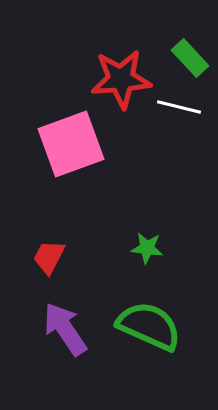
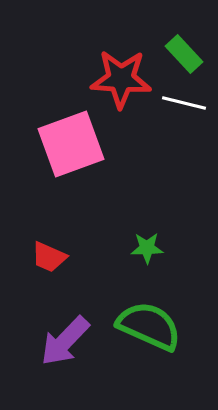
green rectangle: moved 6 px left, 4 px up
red star: rotated 8 degrees clockwise
white line: moved 5 px right, 4 px up
green star: rotated 8 degrees counterclockwise
red trapezoid: rotated 93 degrees counterclockwise
purple arrow: moved 12 px down; rotated 102 degrees counterclockwise
